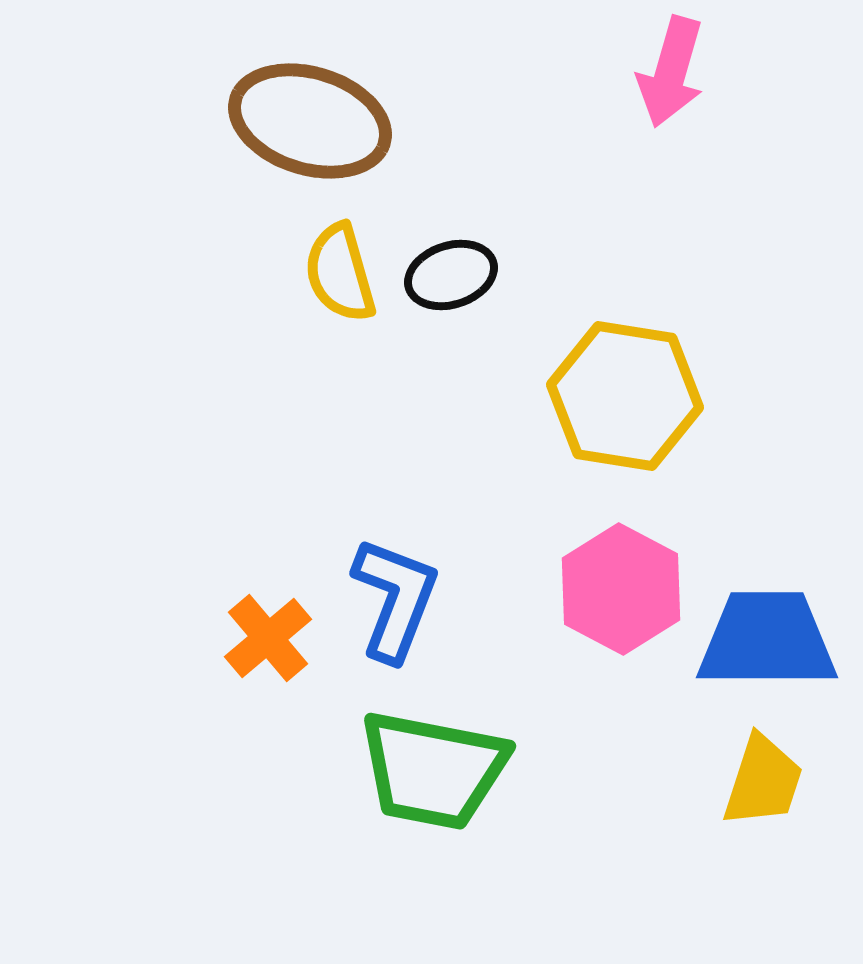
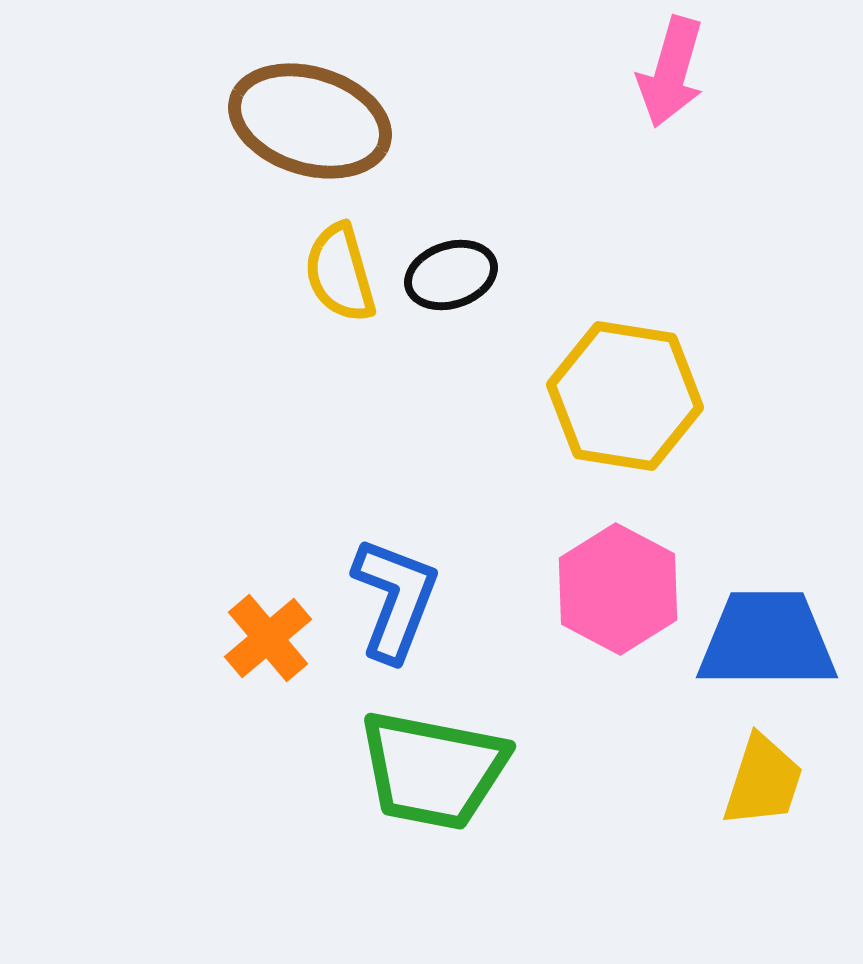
pink hexagon: moved 3 px left
